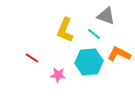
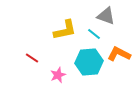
yellow L-shape: rotated 125 degrees counterclockwise
pink star: rotated 28 degrees counterclockwise
